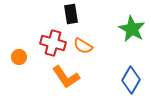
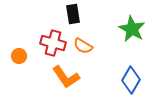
black rectangle: moved 2 px right
orange circle: moved 1 px up
